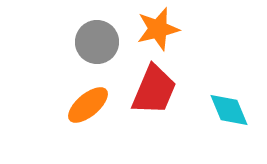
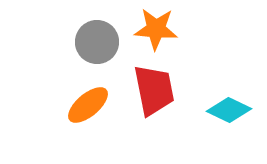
orange star: moved 2 px left; rotated 18 degrees clockwise
red trapezoid: rotated 34 degrees counterclockwise
cyan diamond: rotated 42 degrees counterclockwise
